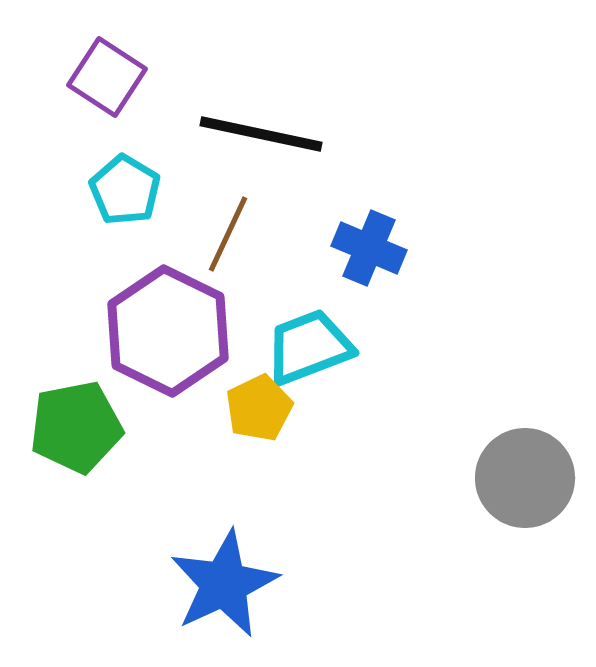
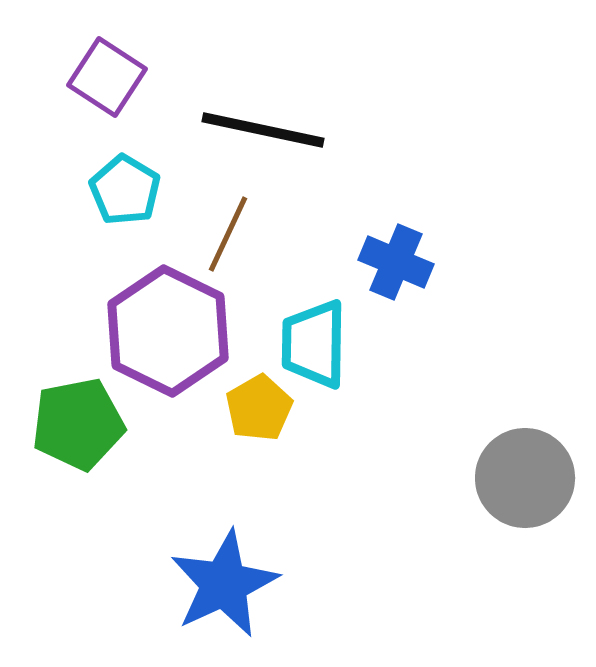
black line: moved 2 px right, 4 px up
blue cross: moved 27 px right, 14 px down
cyan trapezoid: moved 5 px right, 3 px up; rotated 68 degrees counterclockwise
yellow pentagon: rotated 4 degrees counterclockwise
green pentagon: moved 2 px right, 3 px up
